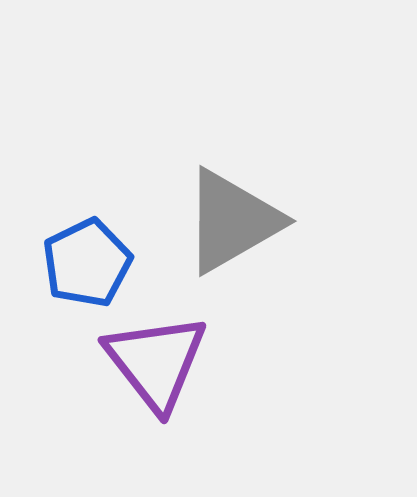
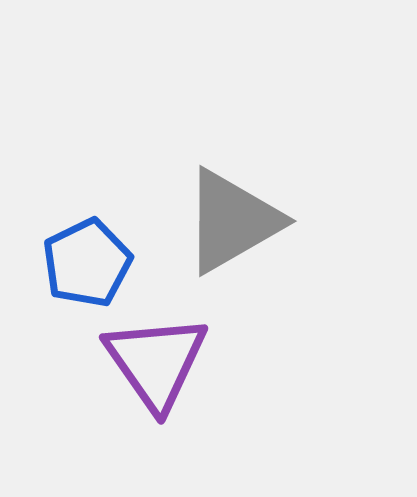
purple triangle: rotated 3 degrees clockwise
